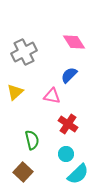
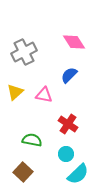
pink triangle: moved 8 px left, 1 px up
green semicircle: rotated 66 degrees counterclockwise
